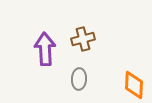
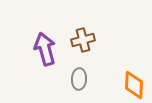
brown cross: moved 1 px down
purple arrow: rotated 12 degrees counterclockwise
